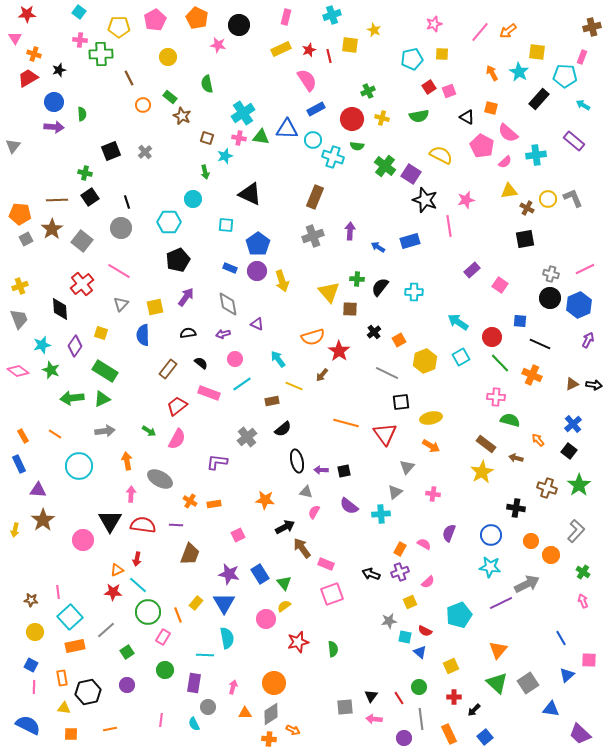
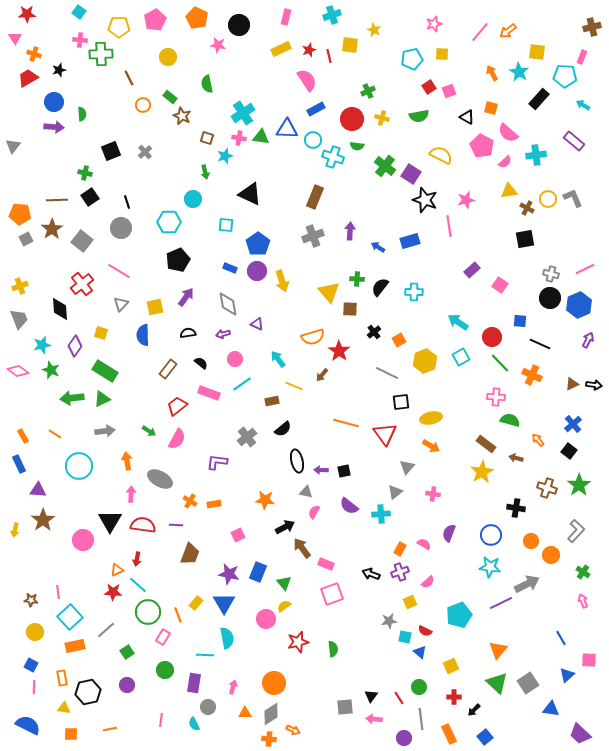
blue rectangle at (260, 574): moved 2 px left, 2 px up; rotated 54 degrees clockwise
